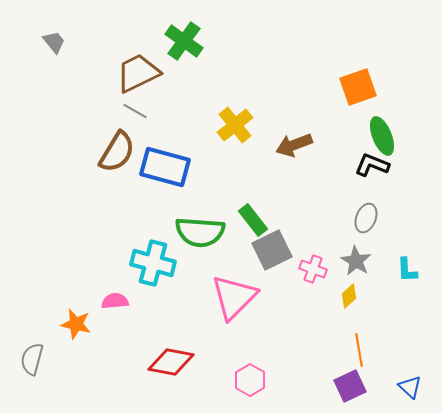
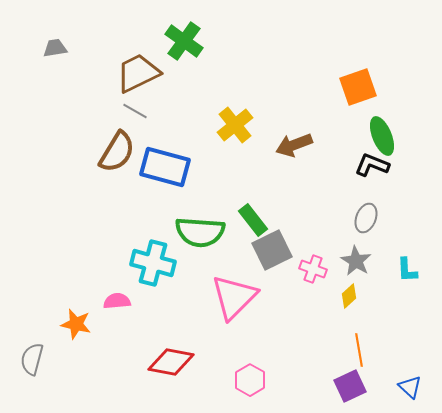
gray trapezoid: moved 1 px right, 6 px down; rotated 60 degrees counterclockwise
pink semicircle: moved 2 px right
